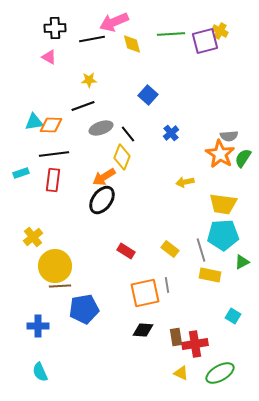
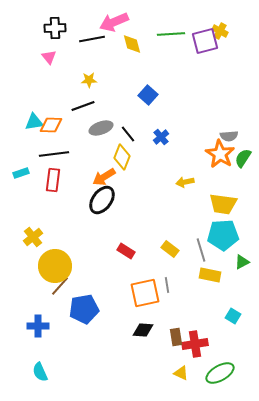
pink triangle at (49, 57): rotated 21 degrees clockwise
blue cross at (171, 133): moved 10 px left, 4 px down
brown line at (60, 286): rotated 45 degrees counterclockwise
